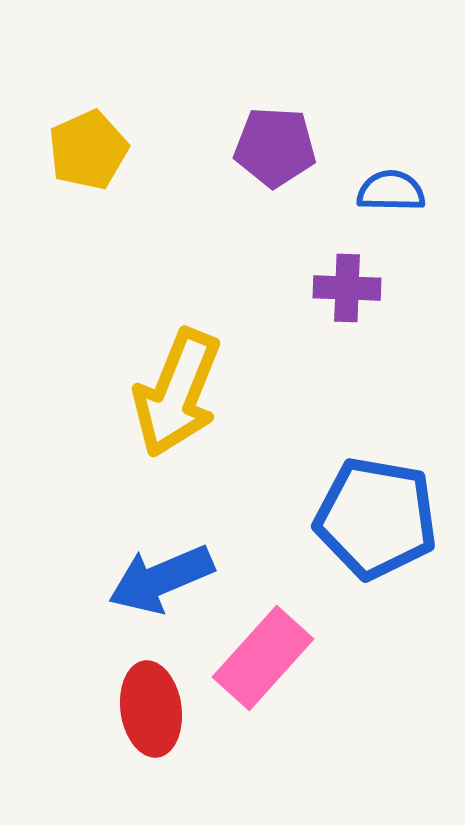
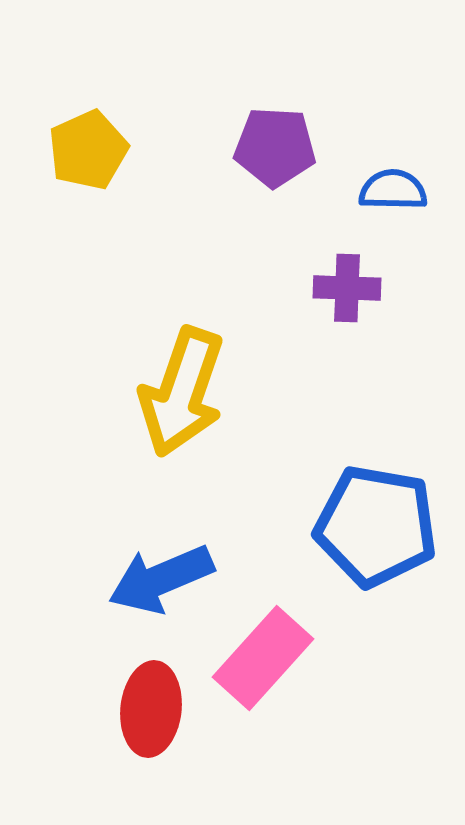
blue semicircle: moved 2 px right, 1 px up
yellow arrow: moved 5 px right, 1 px up; rotated 3 degrees counterclockwise
blue pentagon: moved 8 px down
red ellipse: rotated 14 degrees clockwise
